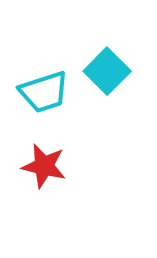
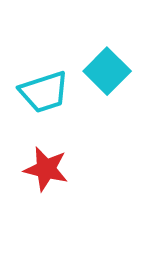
red star: moved 2 px right, 3 px down
